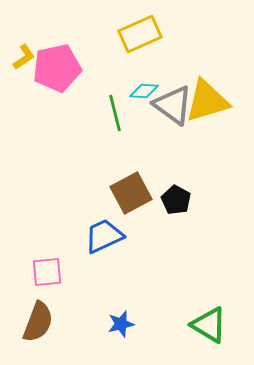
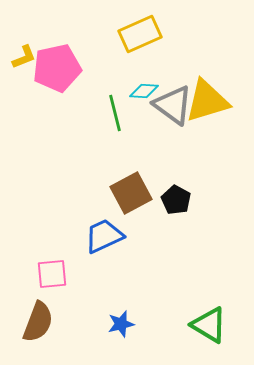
yellow L-shape: rotated 12 degrees clockwise
pink square: moved 5 px right, 2 px down
